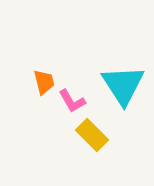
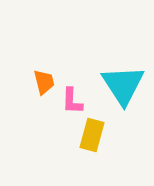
pink L-shape: rotated 32 degrees clockwise
yellow rectangle: rotated 60 degrees clockwise
